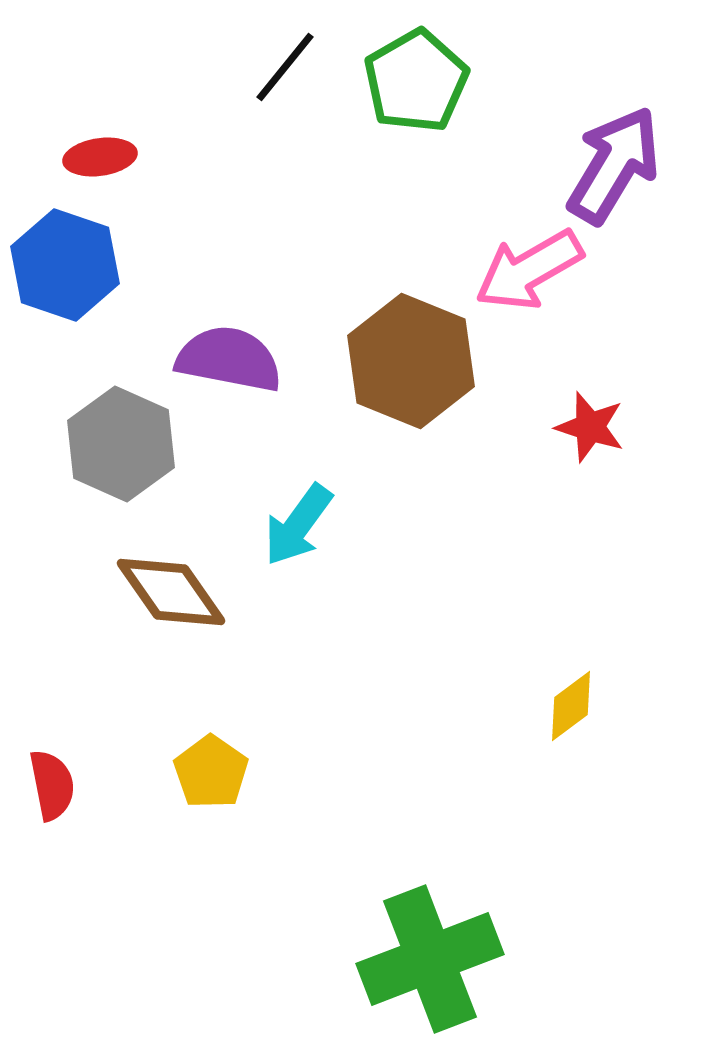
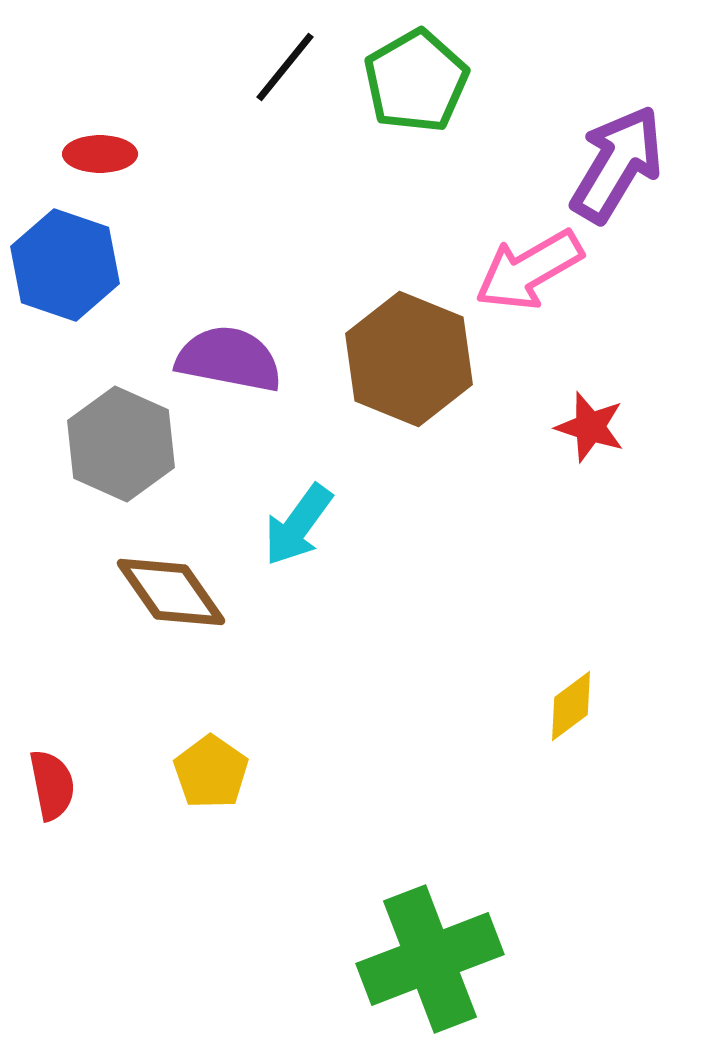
red ellipse: moved 3 px up; rotated 8 degrees clockwise
purple arrow: moved 3 px right, 1 px up
brown hexagon: moved 2 px left, 2 px up
